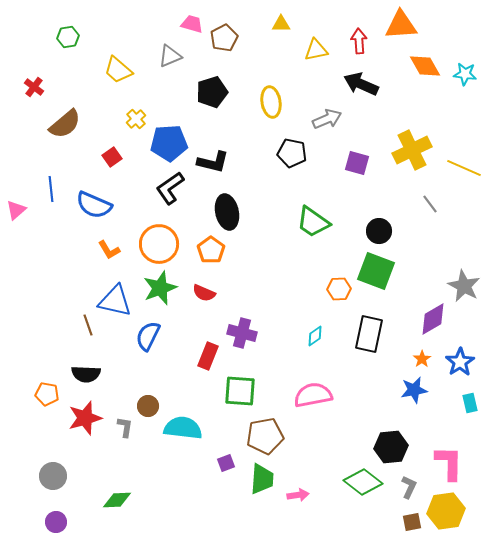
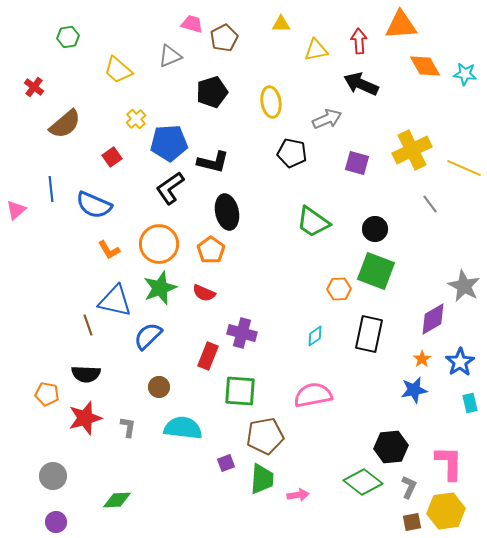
black circle at (379, 231): moved 4 px left, 2 px up
blue semicircle at (148, 336): rotated 20 degrees clockwise
brown circle at (148, 406): moved 11 px right, 19 px up
gray L-shape at (125, 427): moved 3 px right
